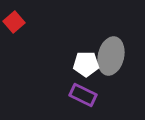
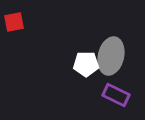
red square: rotated 30 degrees clockwise
purple rectangle: moved 33 px right
